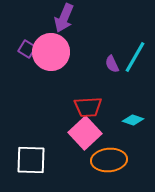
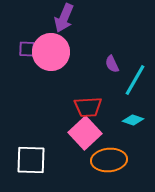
purple square: rotated 30 degrees counterclockwise
cyan line: moved 23 px down
